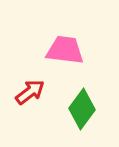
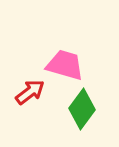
pink trapezoid: moved 15 px down; rotated 9 degrees clockwise
